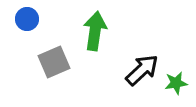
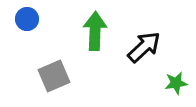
green arrow: rotated 6 degrees counterclockwise
gray square: moved 14 px down
black arrow: moved 2 px right, 23 px up
